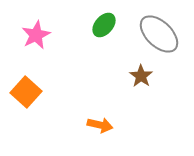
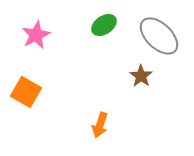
green ellipse: rotated 15 degrees clockwise
gray ellipse: moved 2 px down
orange square: rotated 12 degrees counterclockwise
orange arrow: rotated 95 degrees clockwise
